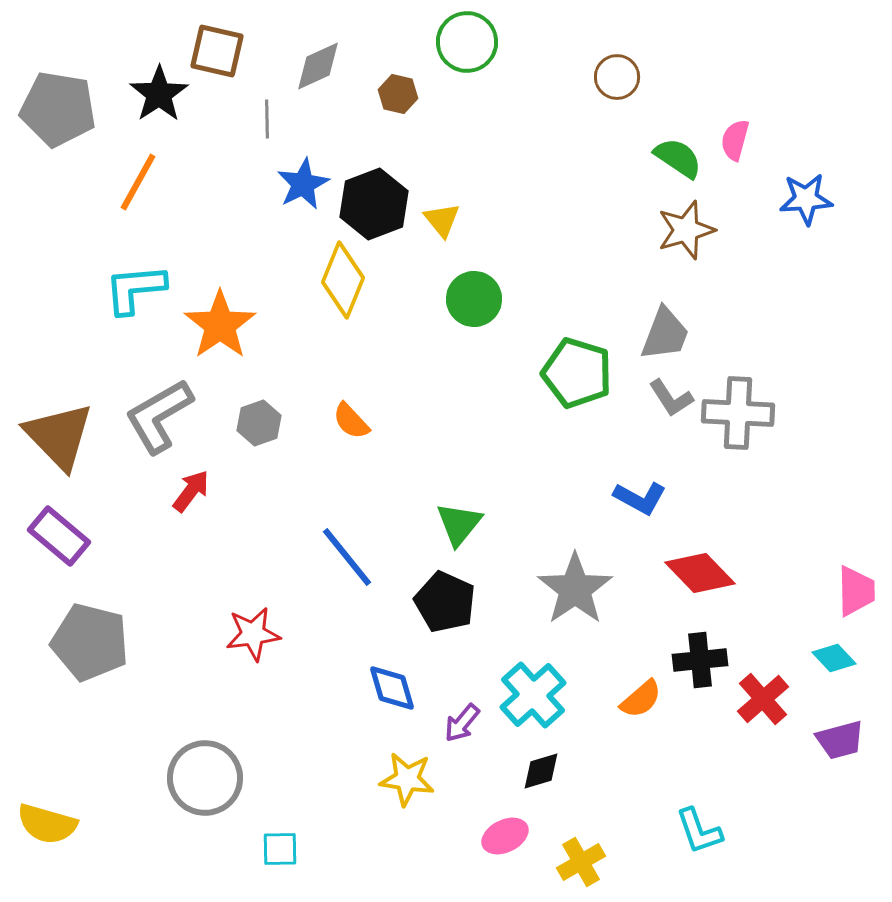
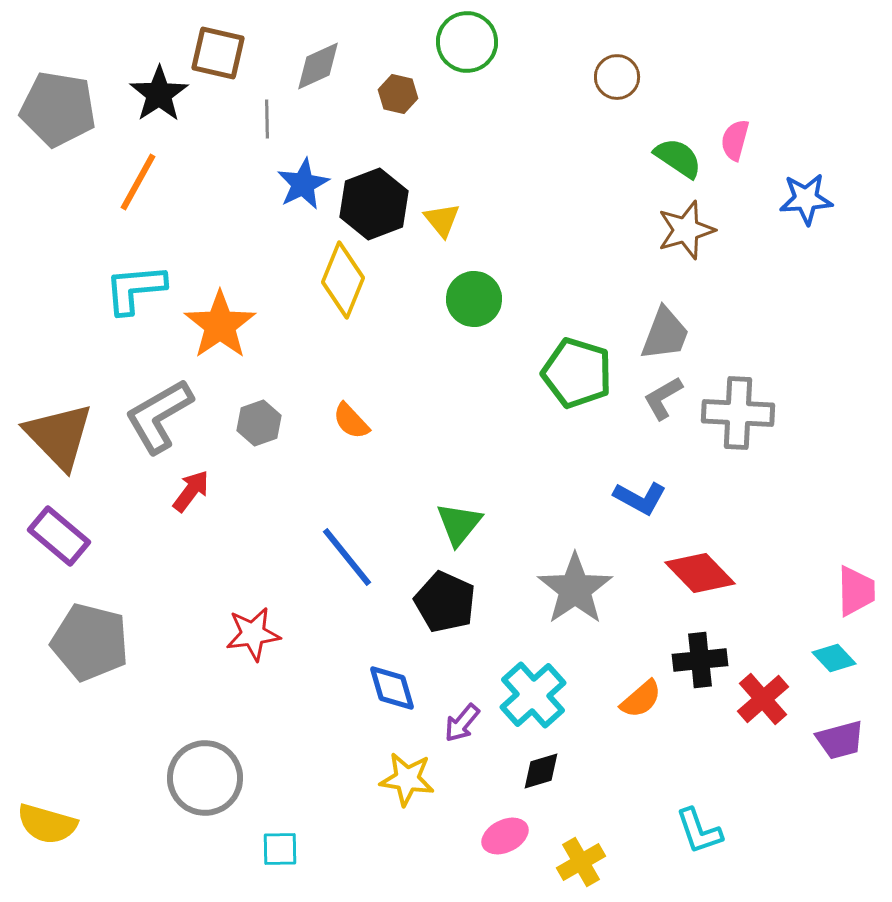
brown square at (217, 51): moved 1 px right, 2 px down
gray L-shape at (671, 398): moved 8 px left; rotated 93 degrees clockwise
